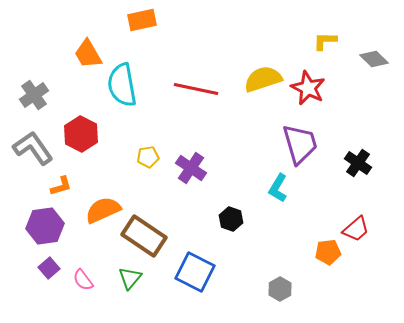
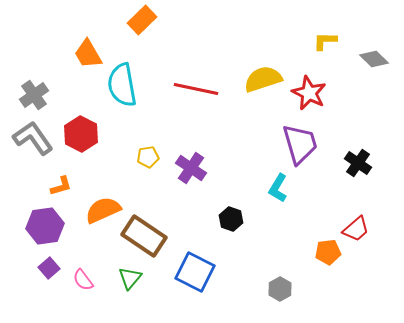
orange rectangle: rotated 32 degrees counterclockwise
red star: moved 1 px right, 5 px down
gray L-shape: moved 10 px up
